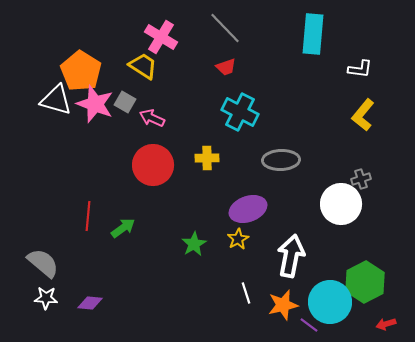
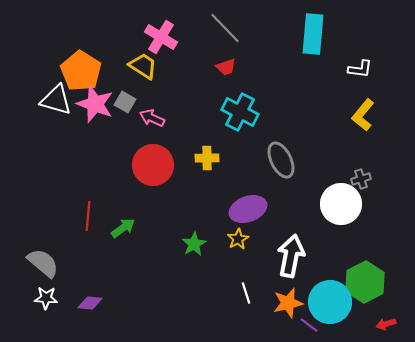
gray ellipse: rotated 66 degrees clockwise
orange star: moved 5 px right, 2 px up
